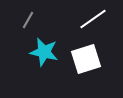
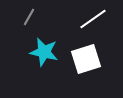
gray line: moved 1 px right, 3 px up
